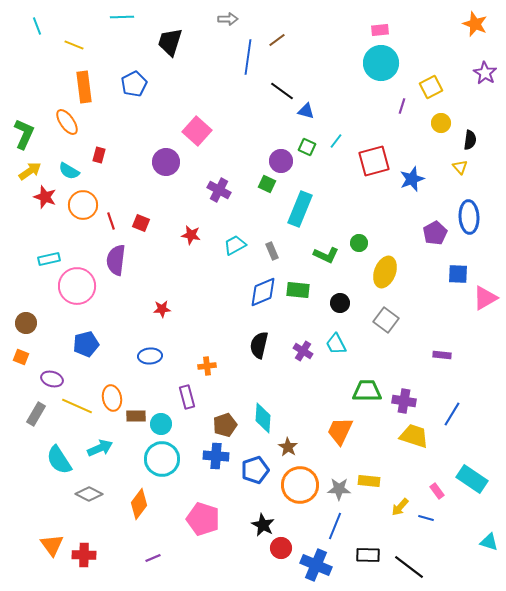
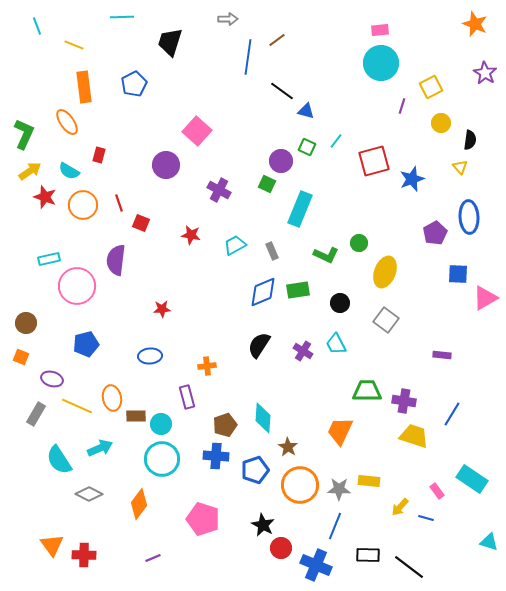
purple circle at (166, 162): moved 3 px down
red line at (111, 221): moved 8 px right, 18 px up
green rectangle at (298, 290): rotated 15 degrees counterclockwise
black semicircle at (259, 345): rotated 20 degrees clockwise
